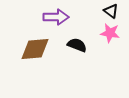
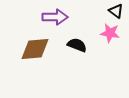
black triangle: moved 5 px right
purple arrow: moved 1 px left
